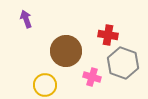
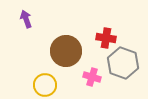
red cross: moved 2 px left, 3 px down
